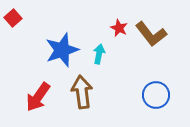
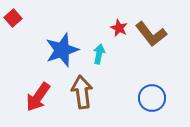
blue circle: moved 4 px left, 3 px down
